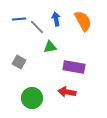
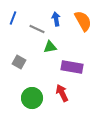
blue line: moved 6 px left, 1 px up; rotated 64 degrees counterclockwise
gray line: moved 2 px down; rotated 21 degrees counterclockwise
purple rectangle: moved 2 px left
red arrow: moved 5 px left, 1 px down; rotated 54 degrees clockwise
